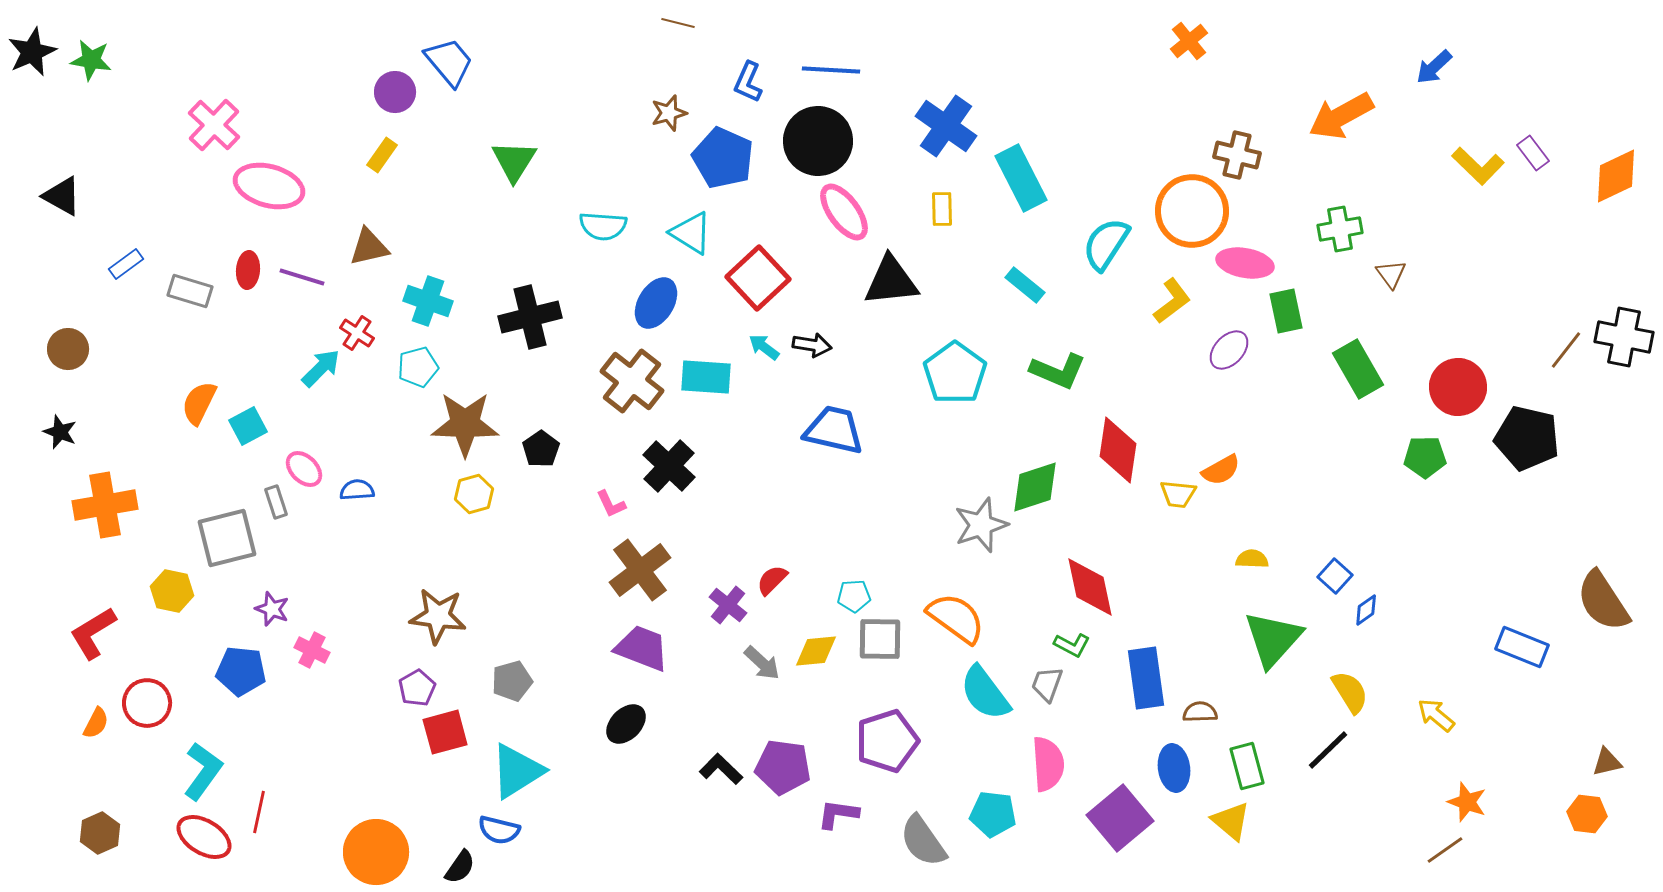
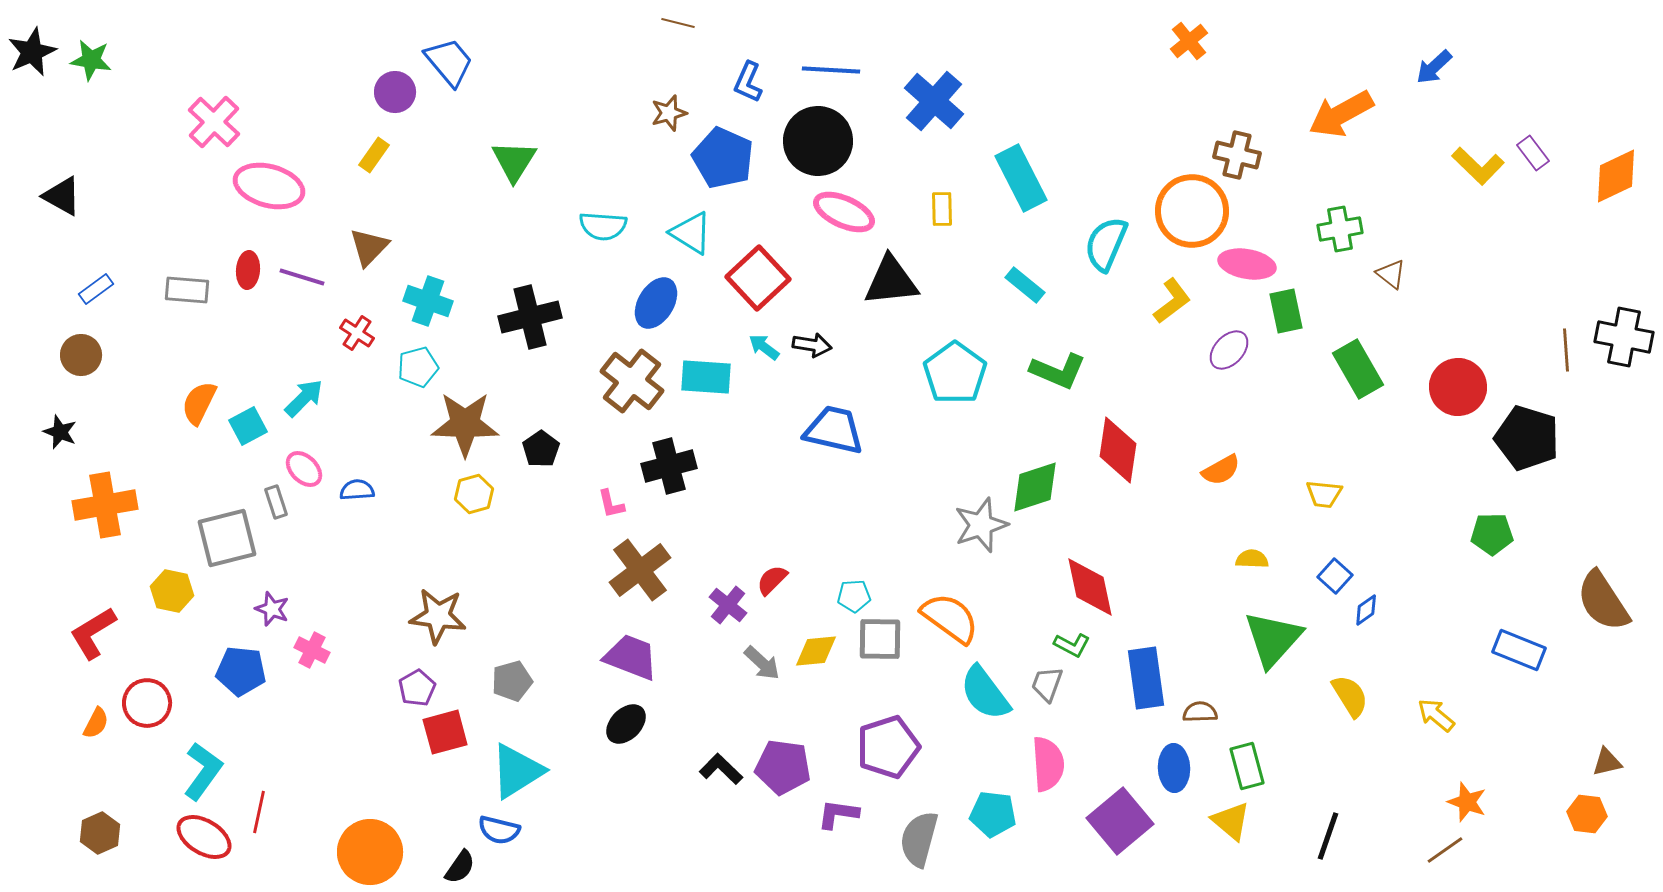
orange arrow at (1341, 116): moved 2 px up
pink cross at (214, 125): moved 3 px up
blue cross at (946, 126): moved 12 px left, 25 px up; rotated 6 degrees clockwise
yellow rectangle at (382, 155): moved 8 px left
pink ellipse at (844, 212): rotated 30 degrees counterclockwise
cyan semicircle at (1106, 244): rotated 10 degrees counterclockwise
brown triangle at (369, 247): rotated 33 degrees counterclockwise
pink ellipse at (1245, 263): moved 2 px right, 1 px down
blue rectangle at (126, 264): moved 30 px left, 25 px down
brown triangle at (1391, 274): rotated 16 degrees counterclockwise
gray rectangle at (190, 291): moved 3 px left, 1 px up; rotated 12 degrees counterclockwise
brown circle at (68, 349): moved 13 px right, 6 px down
brown line at (1566, 350): rotated 42 degrees counterclockwise
cyan arrow at (321, 368): moved 17 px left, 30 px down
black pentagon at (1527, 438): rotated 4 degrees clockwise
green pentagon at (1425, 457): moved 67 px right, 77 px down
black cross at (669, 466): rotated 32 degrees clockwise
yellow trapezoid at (1178, 494): moved 146 px right
pink L-shape at (611, 504): rotated 12 degrees clockwise
orange semicircle at (956, 618): moved 6 px left
blue rectangle at (1522, 647): moved 3 px left, 3 px down
purple trapezoid at (642, 648): moved 11 px left, 9 px down
yellow semicircle at (1350, 692): moved 4 px down
purple pentagon at (887, 741): moved 1 px right, 6 px down
black line at (1328, 750): moved 86 px down; rotated 27 degrees counterclockwise
blue ellipse at (1174, 768): rotated 6 degrees clockwise
purple square at (1120, 818): moved 3 px down
gray semicircle at (923, 841): moved 4 px left, 2 px up; rotated 50 degrees clockwise
orange circle at (376, 852): moved 6 px left
